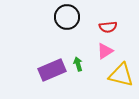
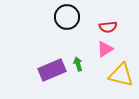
pink triangle: moved 2 px up
